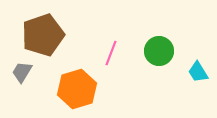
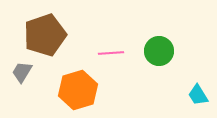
brown pentagon: moved 2 px right
pink line: rotated 65 degrees clockwise
cyan trapezoid: moved 23 px down
orange hexagon: moved 1 px right, 1 px down
